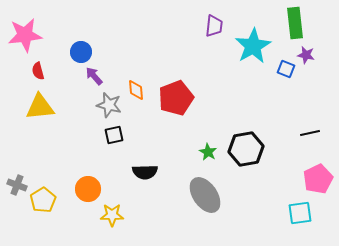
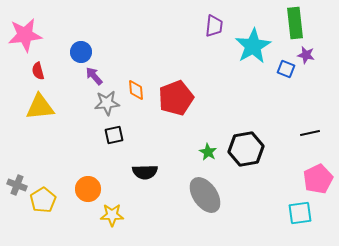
gray star: moved 2 px left, 2 px up; rotated 20 degrees counterclockwise
